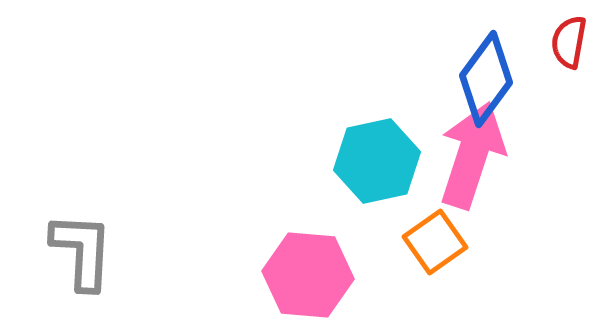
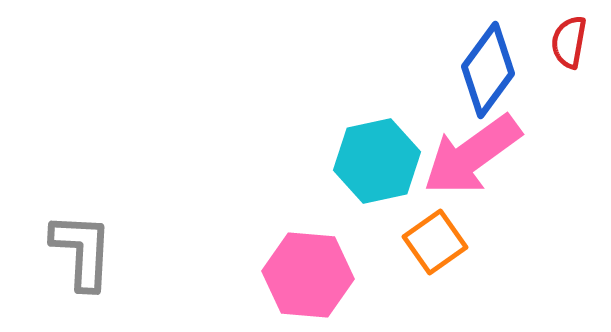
blue diamond: moved 2 px right, 9 px up
pink arrow: rotated 144 degrees counterclockwise
